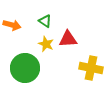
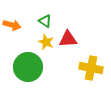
yellow star: moved 2 px up
green circle: moved 3 px right, 1 px up
